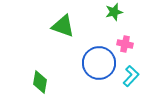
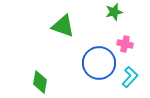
cyan L-shape: moved 1 px left, 1 px down
